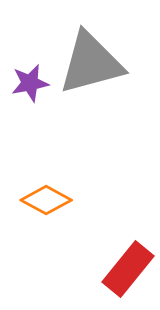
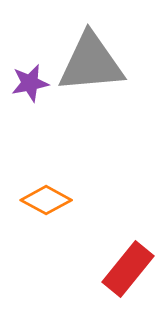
gray triangle: rotated 10 degrees clockwise
